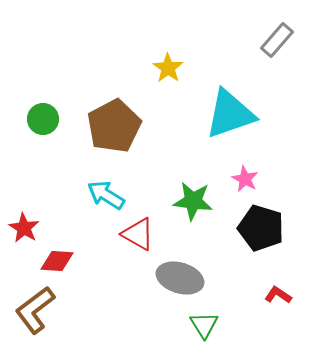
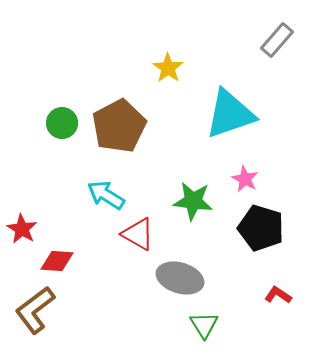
green circle: moved 19 px right, 4 px down
brown pentagon: moved 5 px right
red star: moved 2 px left, 1 px down
